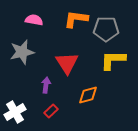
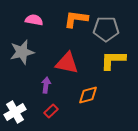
red triangle: rotated 45 degrees counterclockwise
